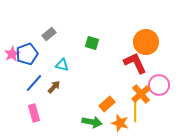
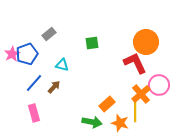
green square: rotated 24 degrees counterclockwise
